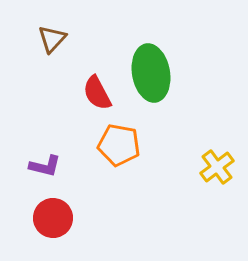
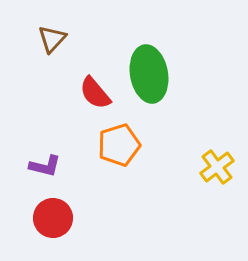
green ellipse: moved 2 px left, 1 px down
red semicircle: moved 2 px left; rotated 12 degrees counterclockwise
orange pentagon: rotated 27 degrees counterclockwise
